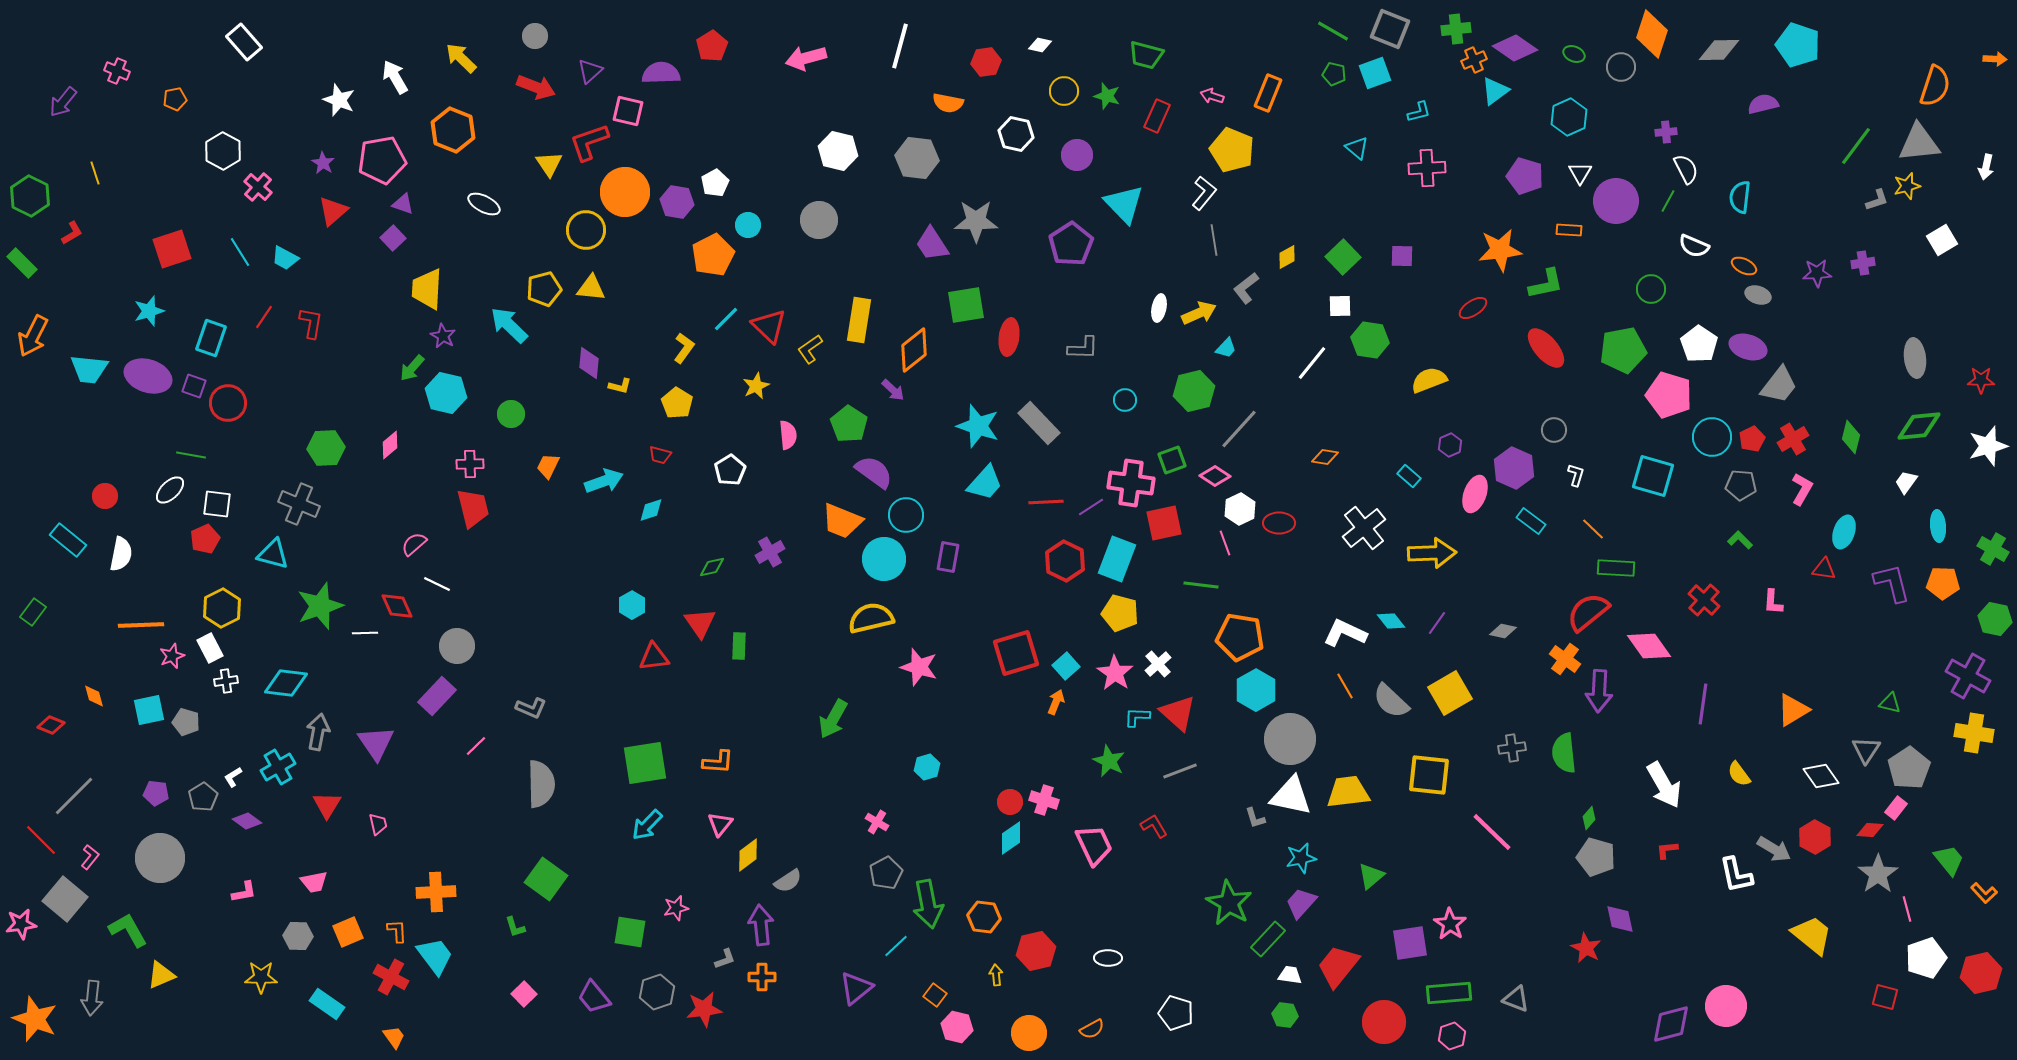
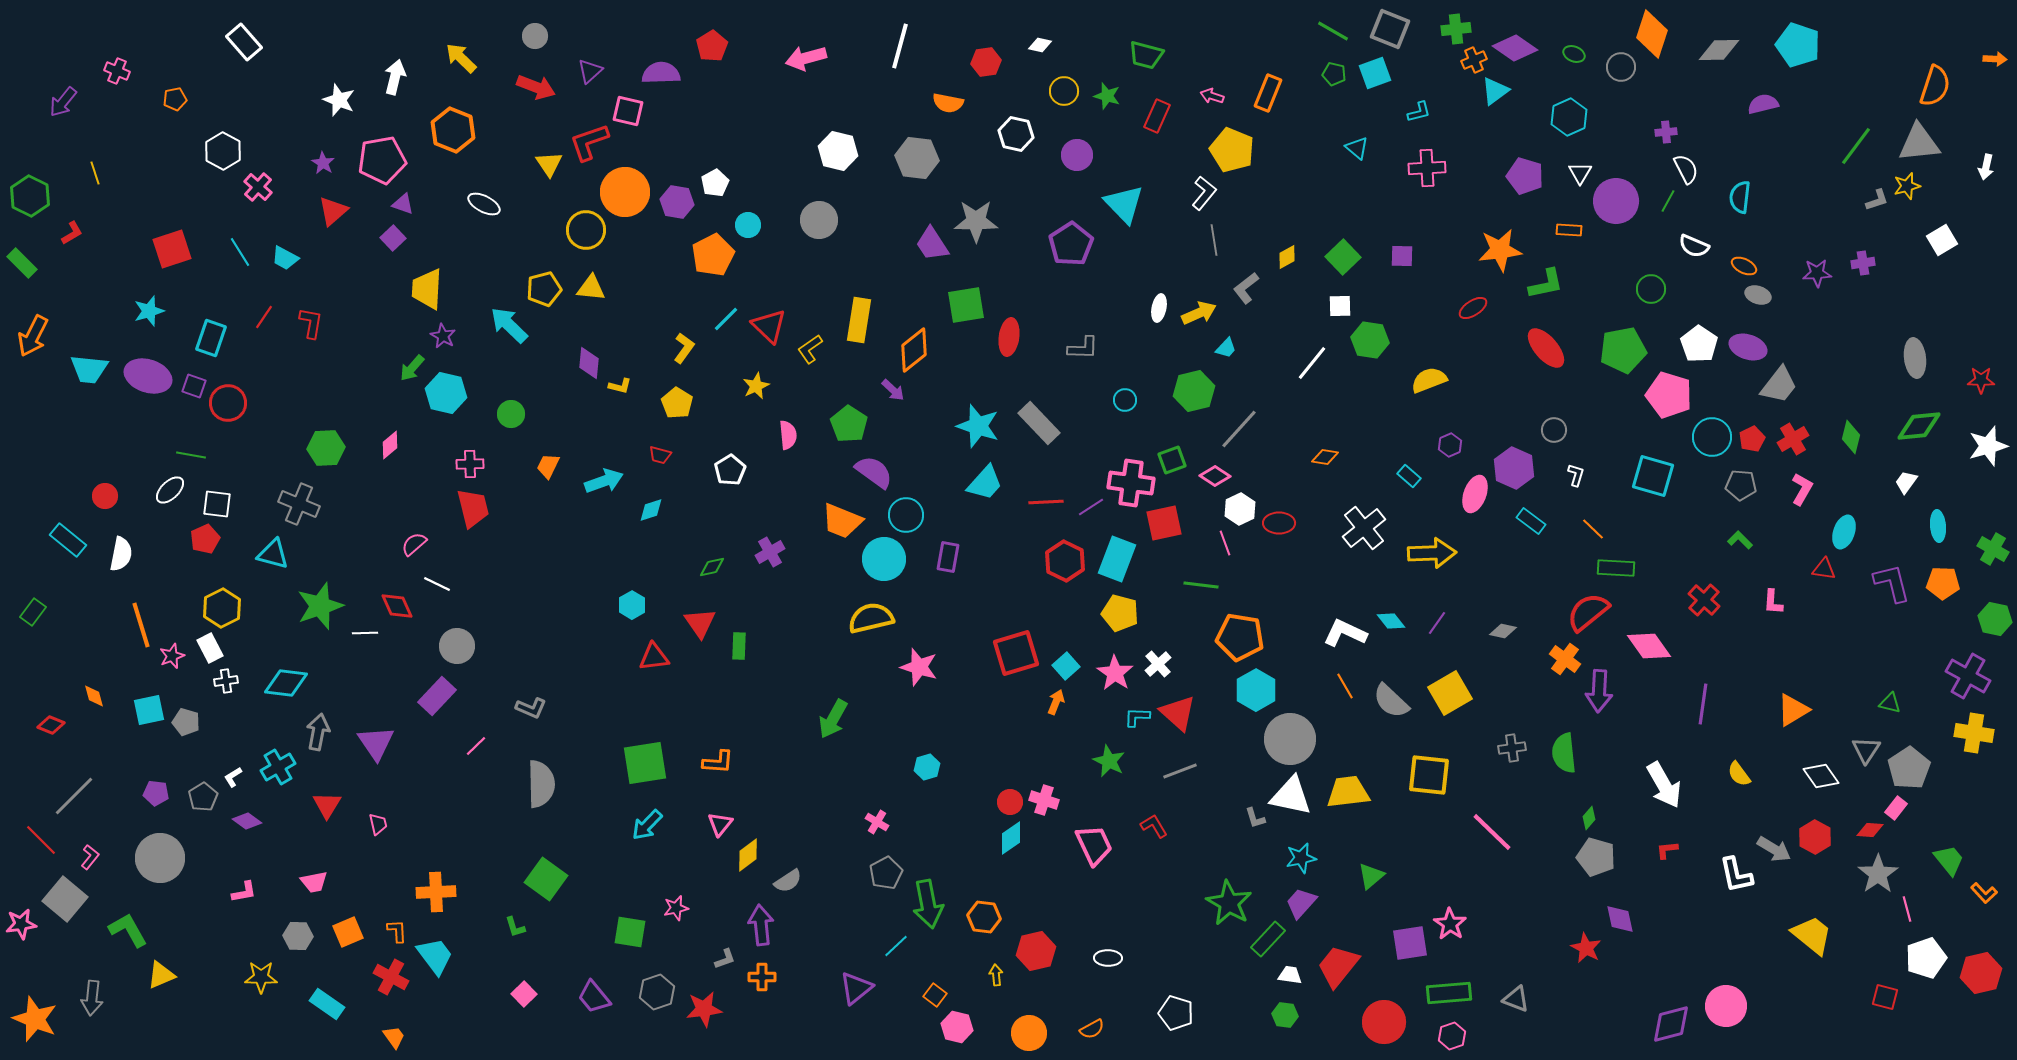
white arrow at (395, 77): rotated 44 degrees clockwise
orange line at (141, 625): rotated 75 degrees clockwise
